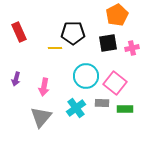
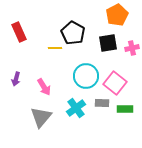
black pentagon: rotated 30 degrees clockwise
pink arrow: rotated 42 degrees counterclockwise
